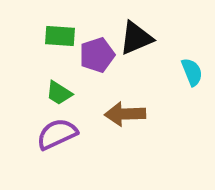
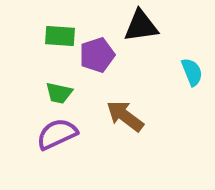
black triangle: moved 5 px right, 12 px up; rotated 15 degrees clockwise
green trapezoid: rotated 20 degrees counterclockwise
brown arrow: moved 2 px down; rotated 39 degrees clockwise
